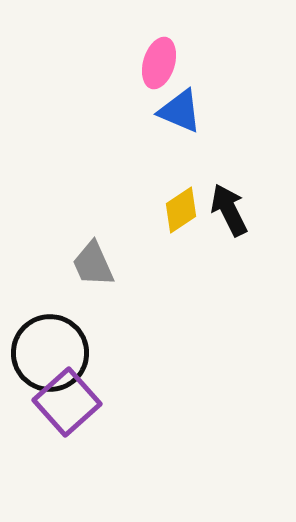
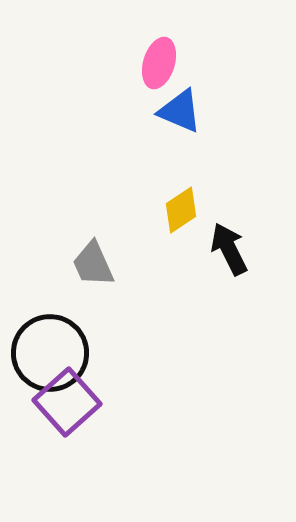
black arrow: moved 39 px down
